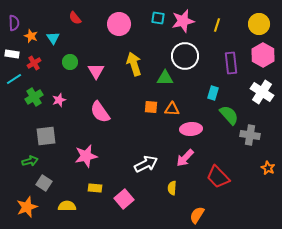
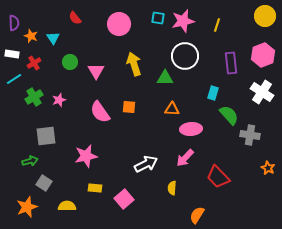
yellow circle at (259, 24): moved 6 px right, 8 px up
pink hexagon at (263, 55): rotated 10 degrees clockwise
orange square at (151, 107): moved 22 px left
